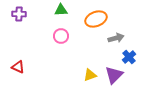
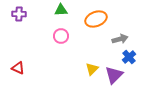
gray arrow: moved 4 px right, 1 px down
red triangle: moved 1 px down
yellow triangle: moved 2 px right, 6 px up; rotated 24 degrees counterclockwise
